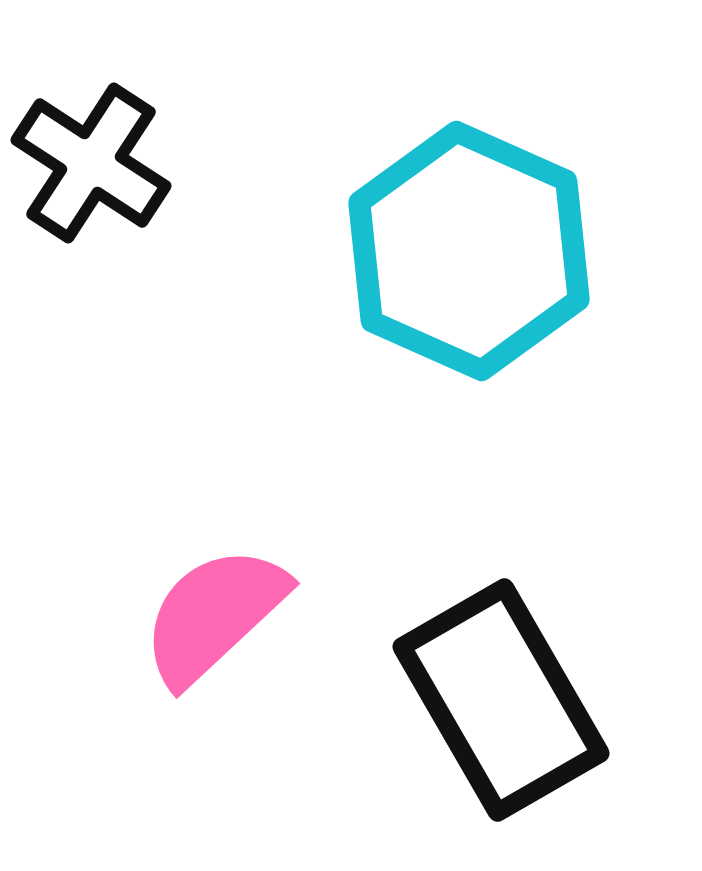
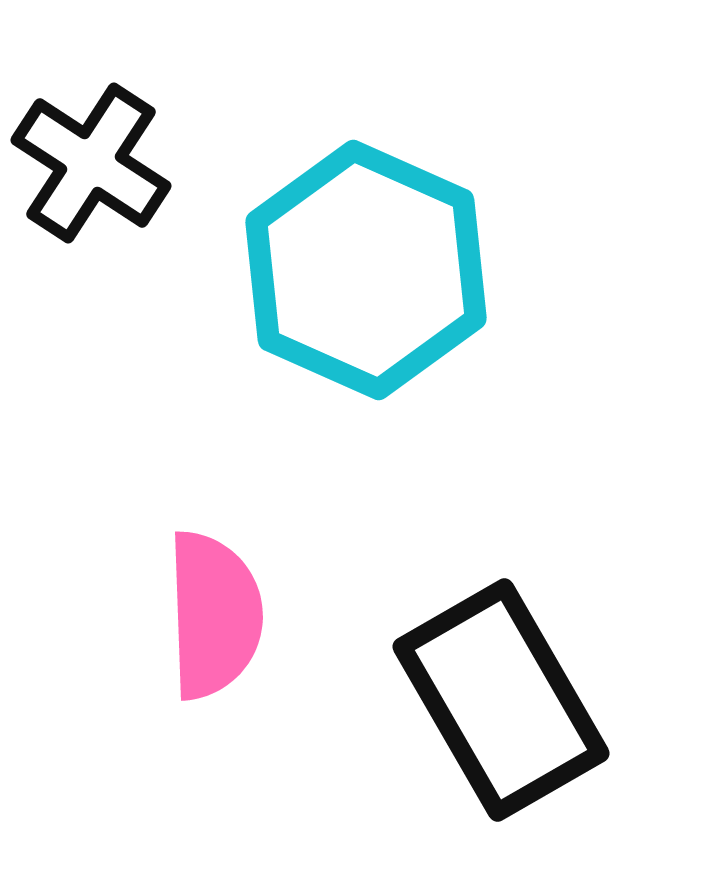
cyan hexagon: moved 103 px left, 19 px down
pink semicircle: rotated 131 degrees clockwise
